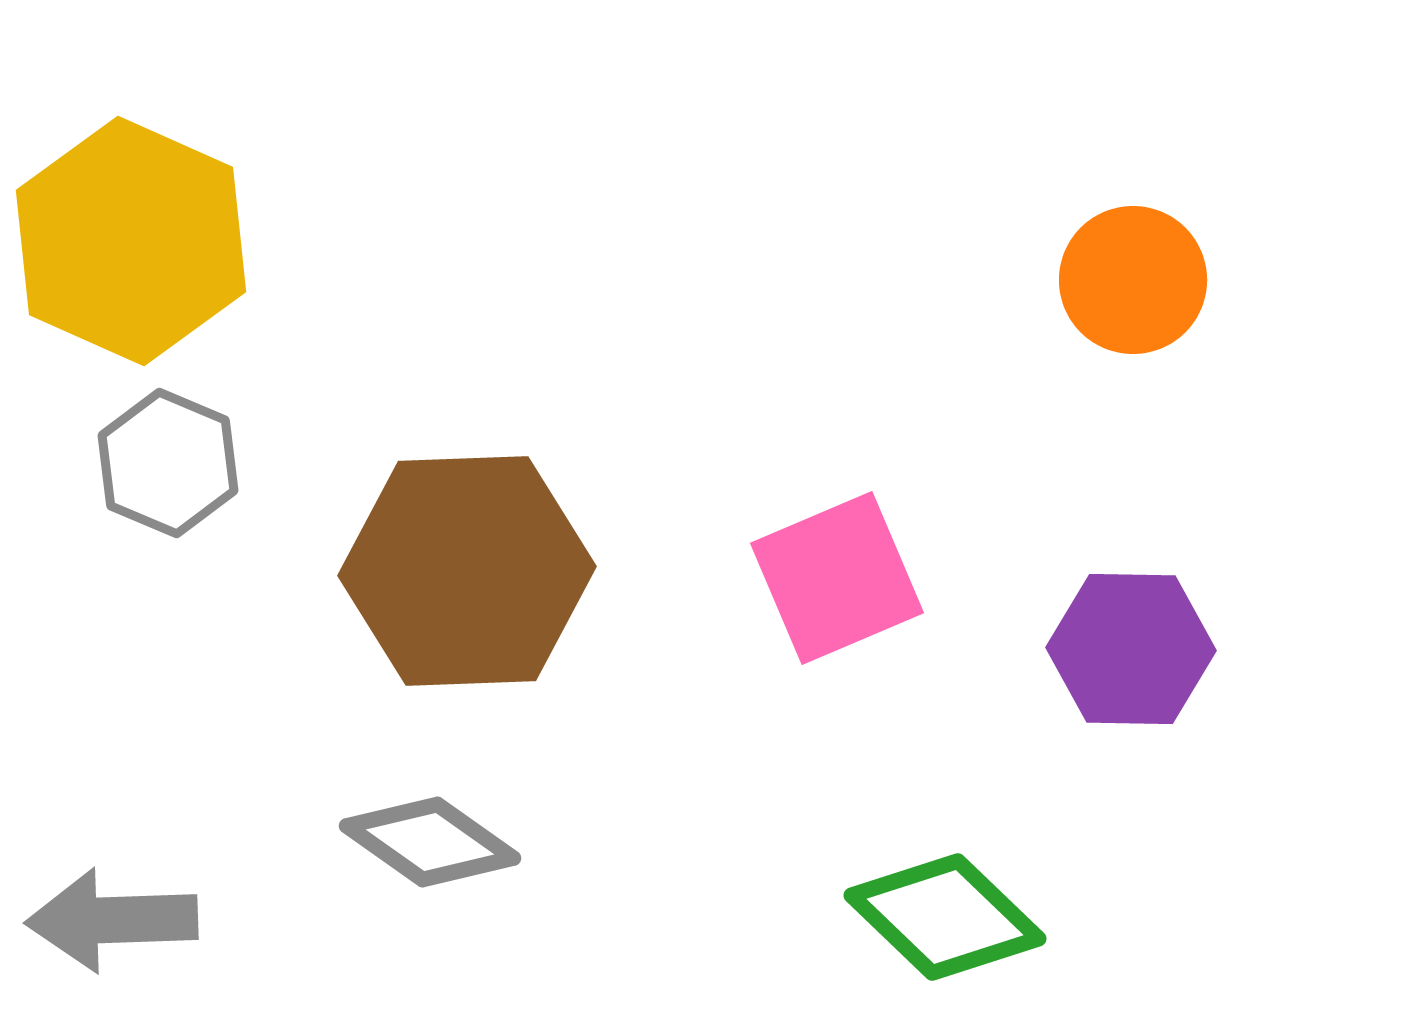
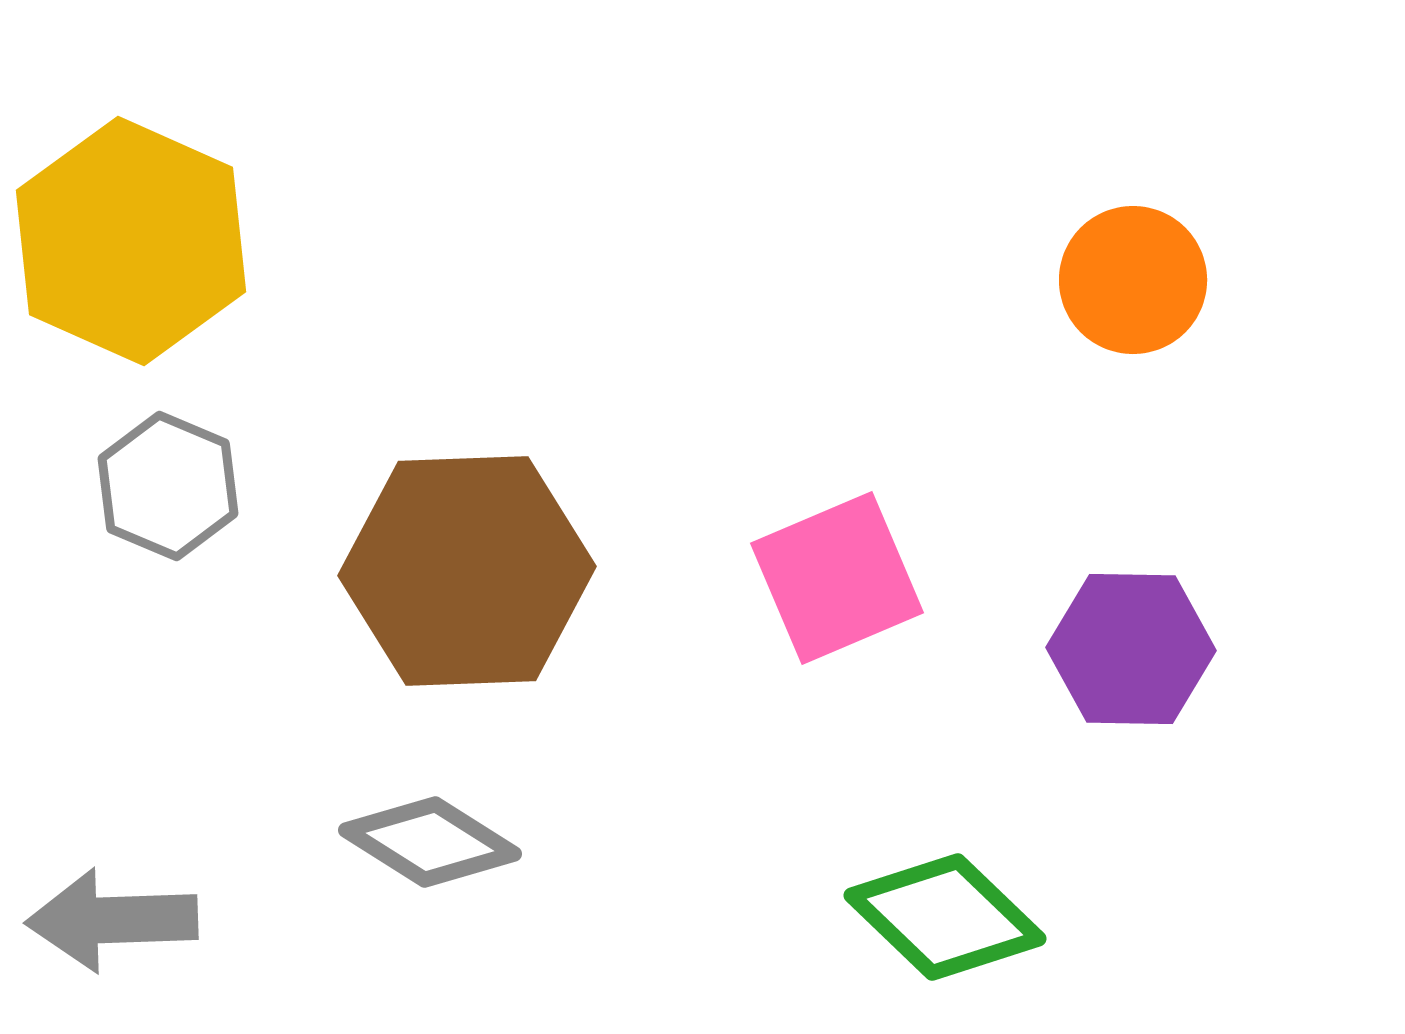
gray hexagon: moved 23 px down
gray diamond: rotated 3 degrees counterclockwise
